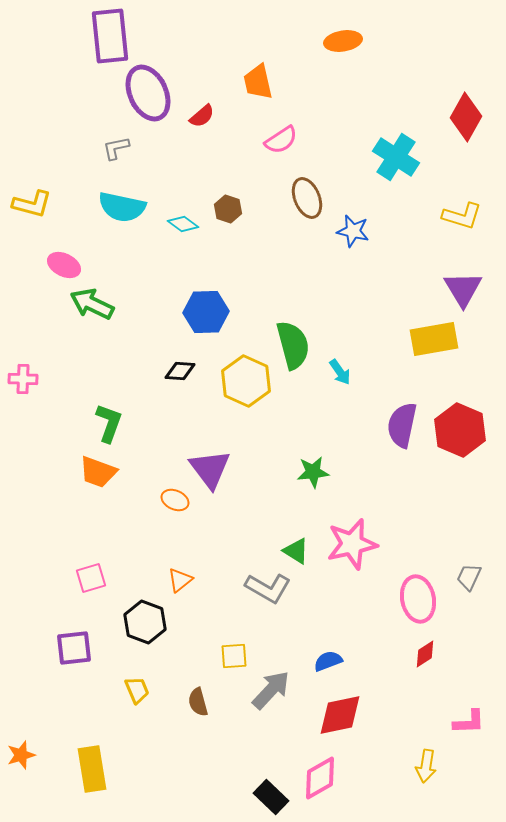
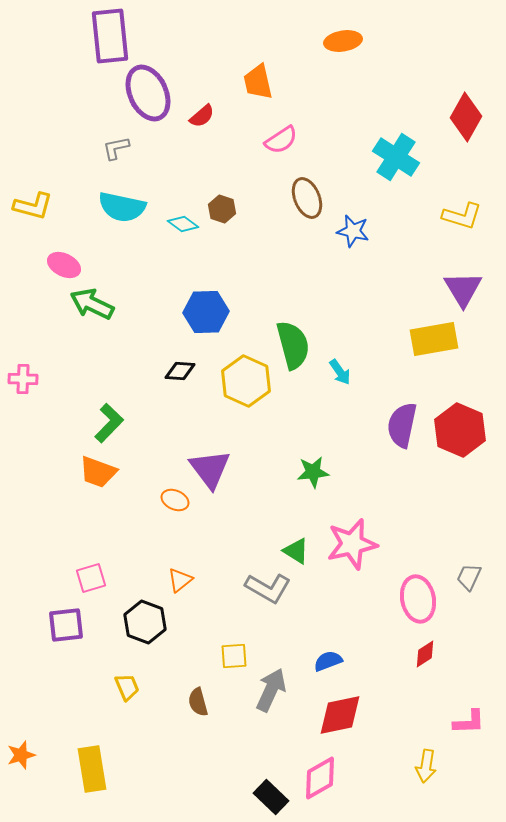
yellow L-shape at (32, 204): moved 1 px right, 2 px down
brown hexagon at (228, 209): moved 6 px left
green L-shape at (109, 423): rotated 24 degrees clockwise
purple square at (74, 648): moved 8 px left, 23 px up
yellow trapezoid at (137, 690): moved 10 px left, 3 px up
gray arrow at (271, 690): rotated 18 degrees counterclockwise
